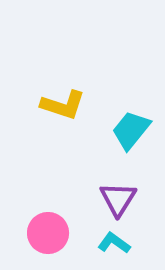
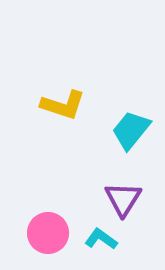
purple triangle: moved 5 px right
cyan L-shape: moved 13 px left, 4 px up
